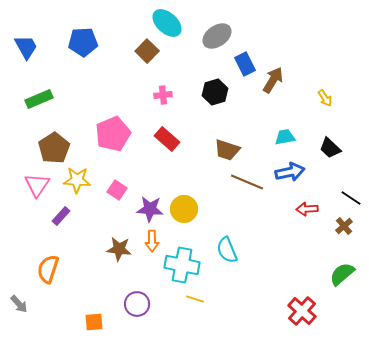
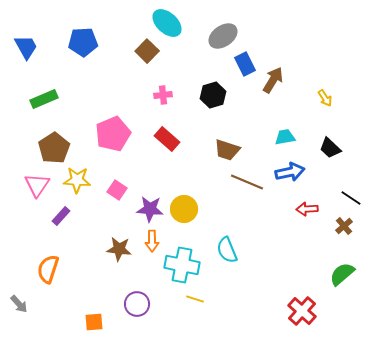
gray ellipse: moved 6 px right
black hexagon: moved 2 px left, 3 px down
green rectangle: moved 5 px right
